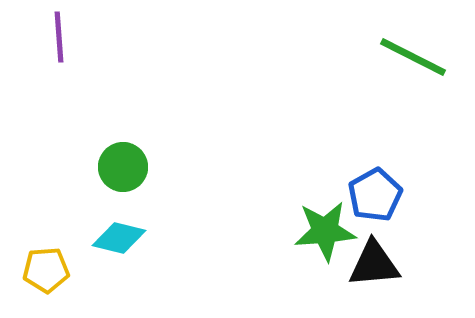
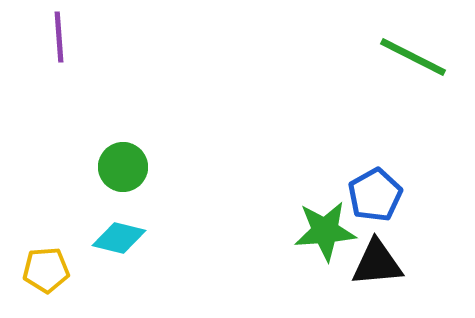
black triangle: moved 3 px right, 1 px up
